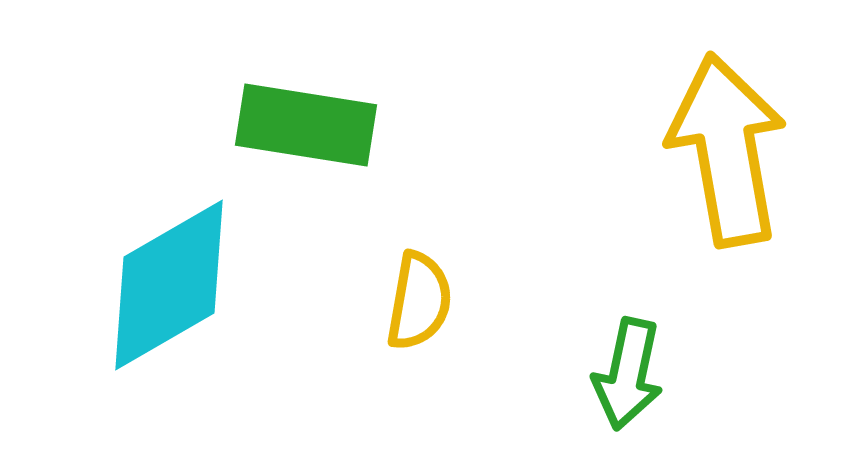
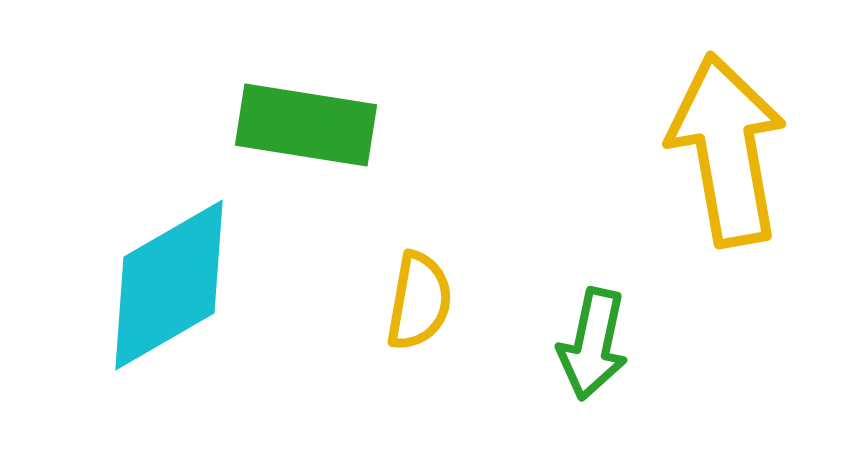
green arrow: moved 35 px left, 30 px up
